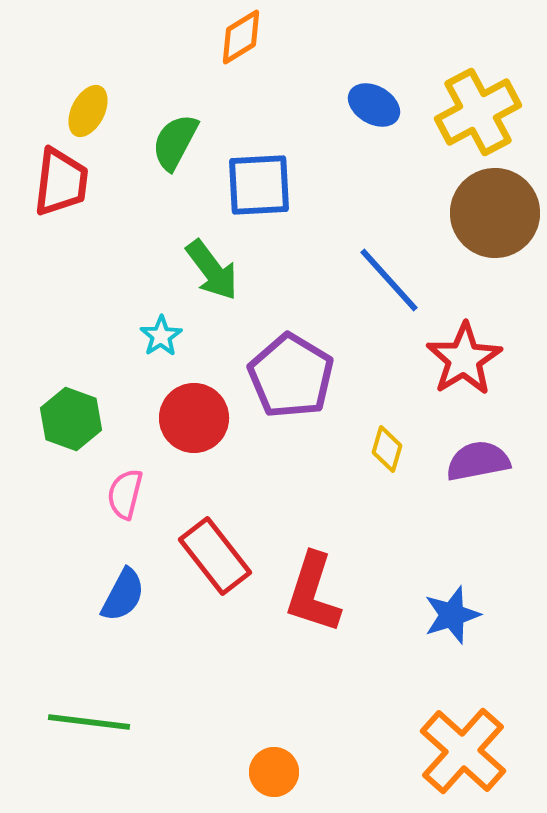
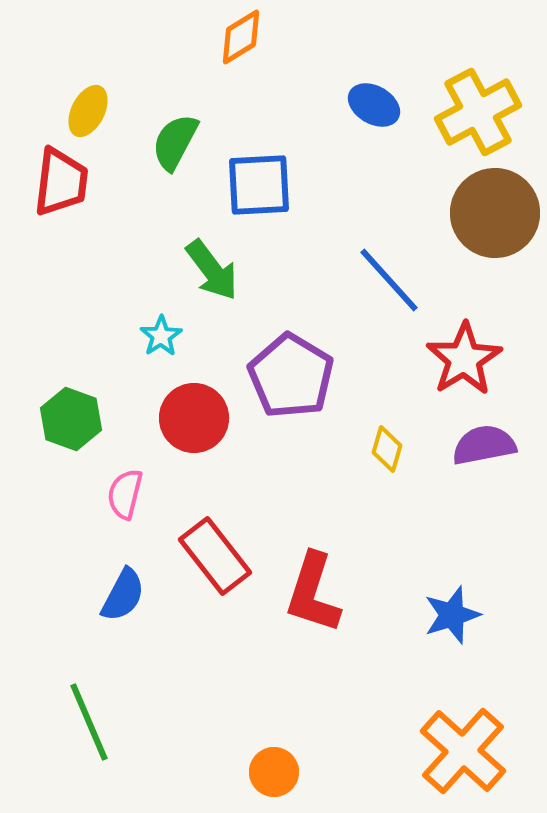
purple semicircle: moved 6 px right, 16 px up
green line: rotated 60 degrees clockwise
